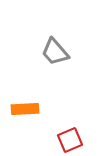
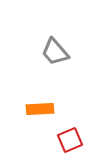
orange rectangle: moved 15 px right
